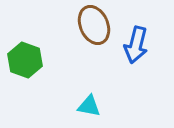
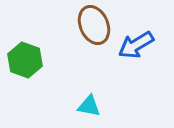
blue arrow: rotated 45 degrees clockwise
